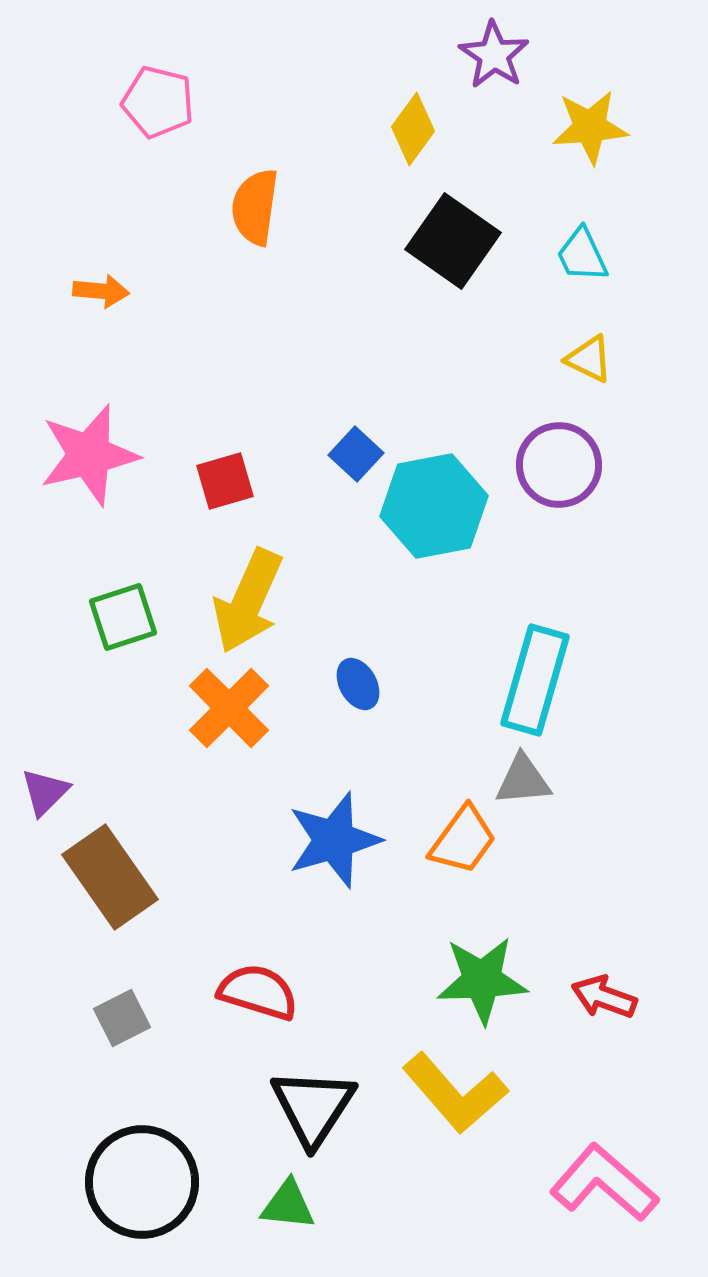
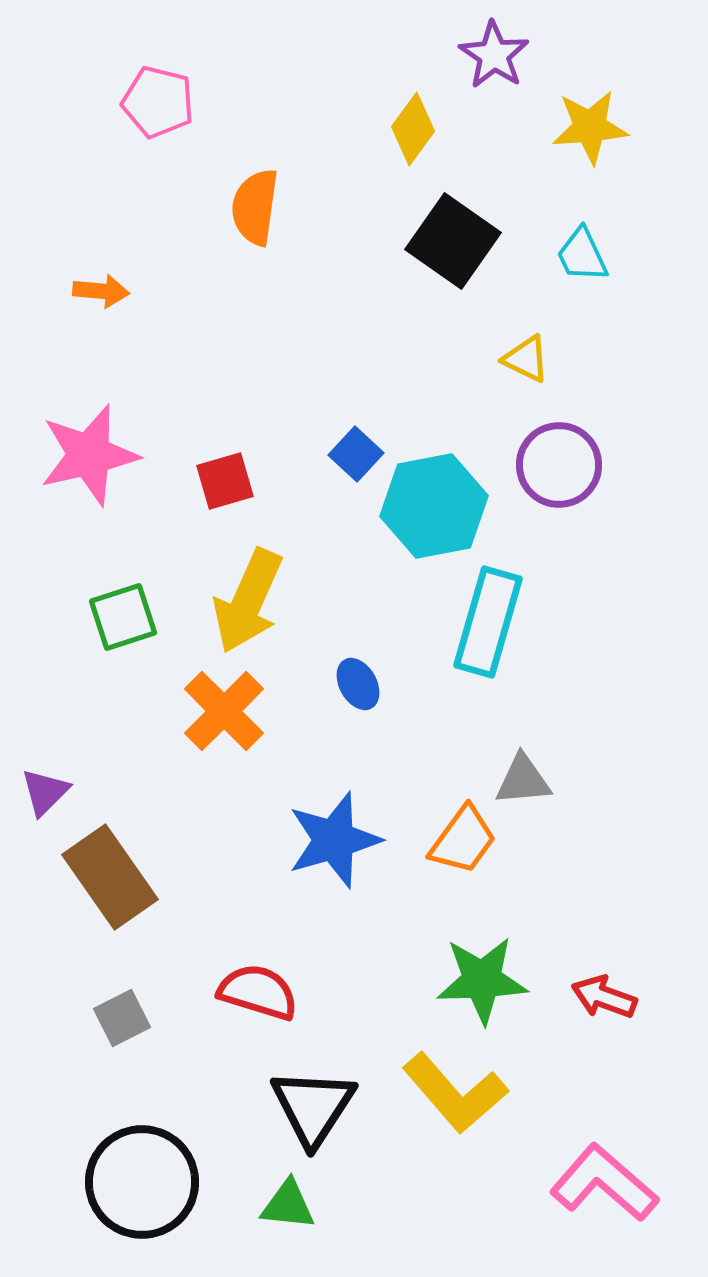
yellow triangle: moved 63 px left
cyan rectangle: moved 47 px left, 58 px up
orange cross: moved 5 px left, 3 px down
